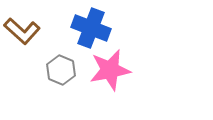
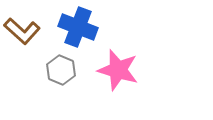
blue cross: moved 13 px left, 1 px up
pink star: moved 8 px right; rotated 27 degrees clockwise
